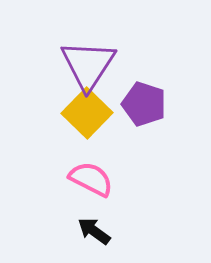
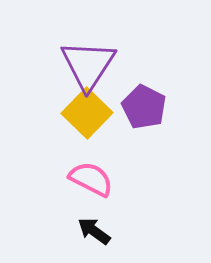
purple pentagon: moved 3 px down; rotated 9 degrees clockwise
